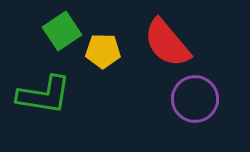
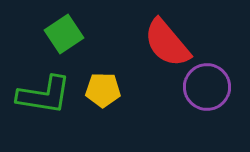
green square: moved 2 px right, 3 px down
yellow pentagon: moved 39 px down
purple circle: moved 12 px right, 12 px up
